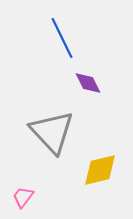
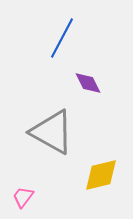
blue line: rotated 54 degrees clockwise
gray triangle: rotated 18 degrees counterclockwise
yellow diamond: moved 1 px right, 5 px down
